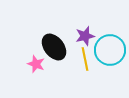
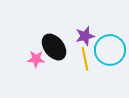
pink star: moved 5 px up; rotated 18 degrees counterclockwise
